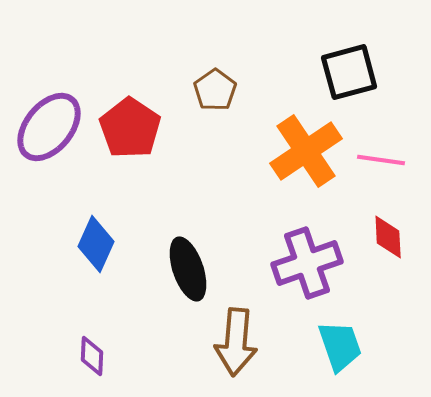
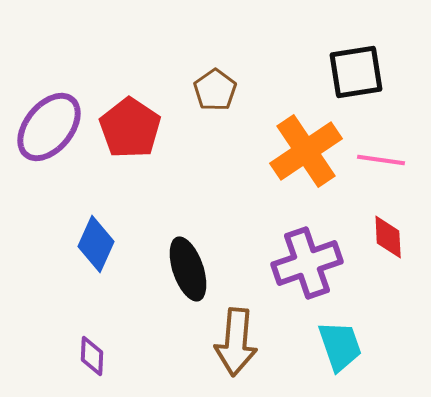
black square: moved 7 px right; rotated 6 degrees clockwise
